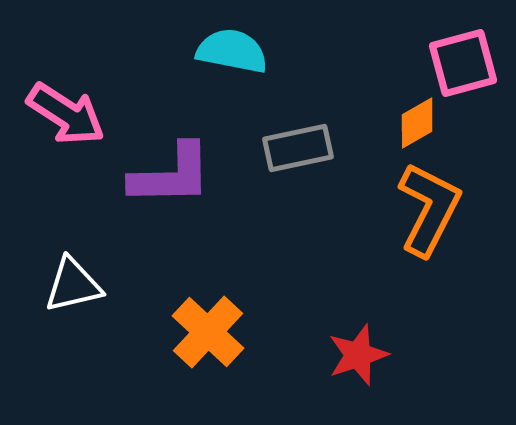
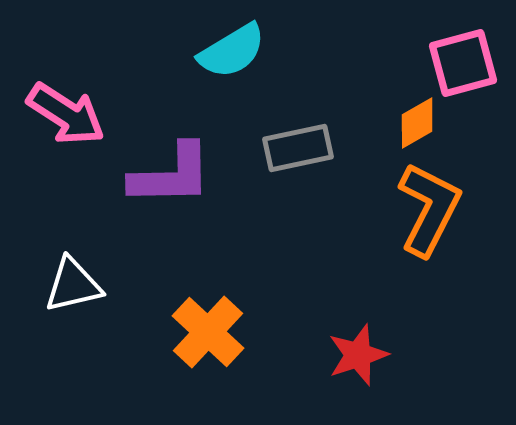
cyan semicircle: rotated 138 degrees clockwise
